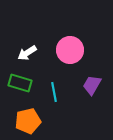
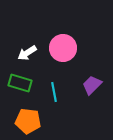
pink circle: moved 7 px left, 2 px up
purple trapezoid: rotated 15 degrees clockwise
orange pentagon: rotated 20 degrees clockwise
